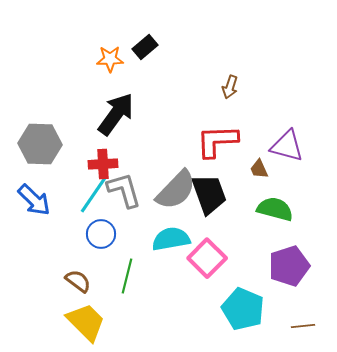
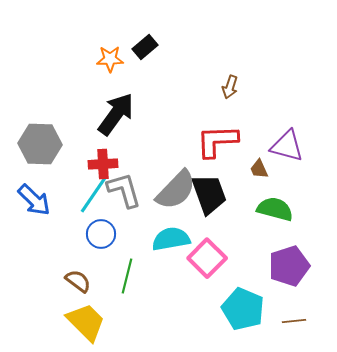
brown line: moved 9 px left, 5 px up
